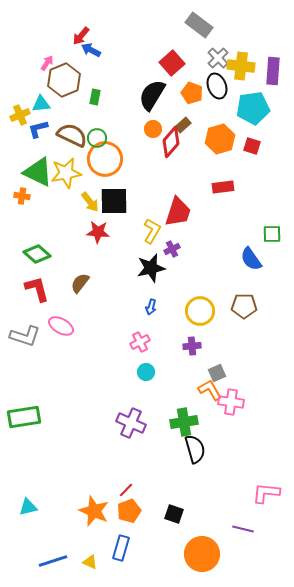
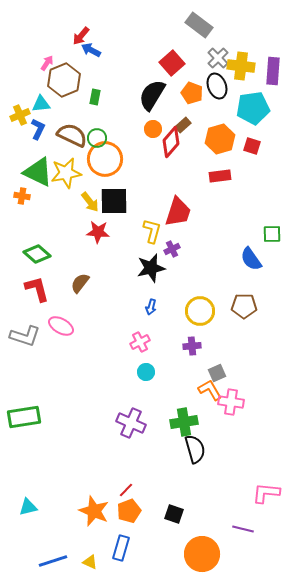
blue L-shape at (38, 129): rotated 130 degrees clockwise
red rectangle at (223, 187): moved 3 px left, 11 px up
yellow L-shape at (152, 231): rotated 15 degrees counterclockwise
